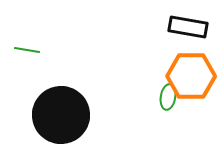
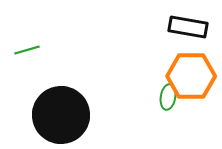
green line: rotated 25 degrees counterclockwise
